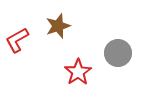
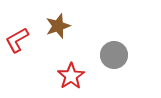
gray circle: moved 4 px left, 2 px down
red star: moved 7 px left, 4 px down
